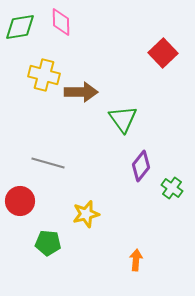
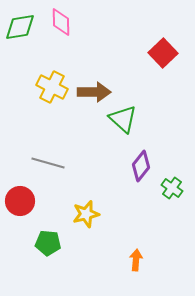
yellow cross: moved 8 px right, 12 px down; rotated 12 degrees clockwise
brown arrow: moved 13 px right
green triangle: rotated 12 degrees counterclockwise
